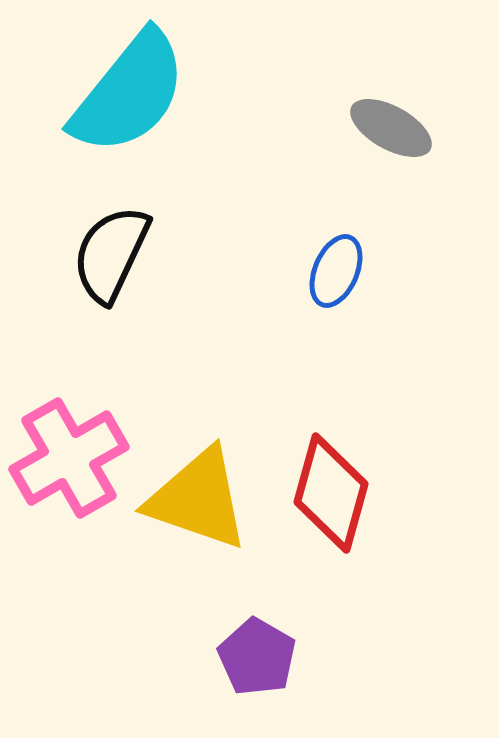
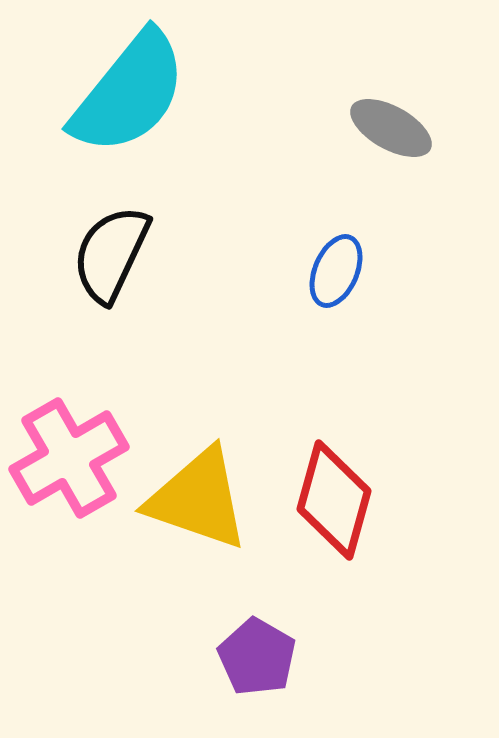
red diamond: moved 3 px right, 7 px down
